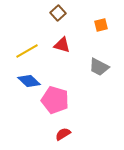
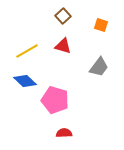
brown square: moved 5 px right, 3 px down
orange square: rotated 32 degrees clockwise
red triangle: moved 1 px right, 1 px down
gray trapezoid: rotated 80 degrees counterclockwise
blue diamond: moved 4 px left
red semicircle: moved 1 px right, 1 px up; rotated 28 degrees clockwise
